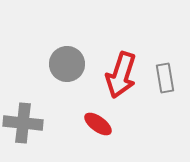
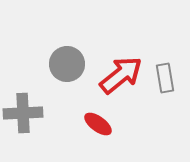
red arrow: rotated 147 degrees counterclockwise
gray cross: moved 10 px up; rotated 9 degrees counterclockwise
